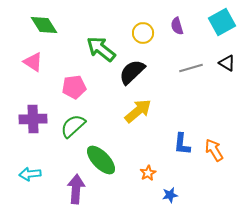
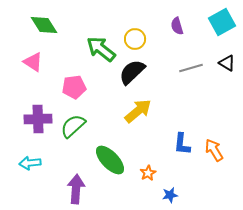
yellow circle: moved 8 px left, 6 px down
purple cross: moved 5 px right
green ellipse: moved 9 px right
cyan arrow: moved 11 px up
